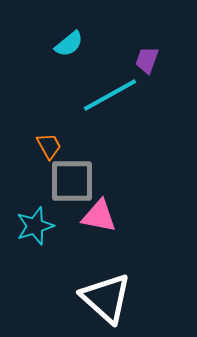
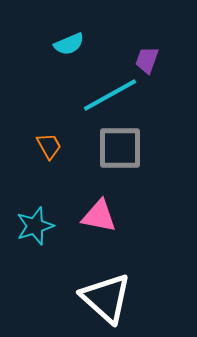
cyan semicircle: rotated 16 degrees clockwise
gray square: moved 48 px right, 33 px up
